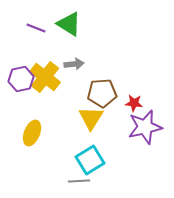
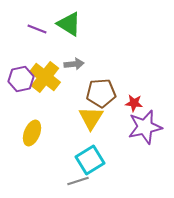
purple line: moved 1 px right, 1 px down
brown pentagon: moved 1 px left
gray line: moved 1 px left; rotated 15 degrees counterclockwise
